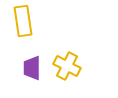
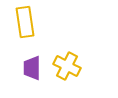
yellow rectangle: moved 2 px right, 1 px down
